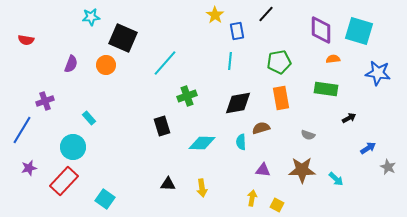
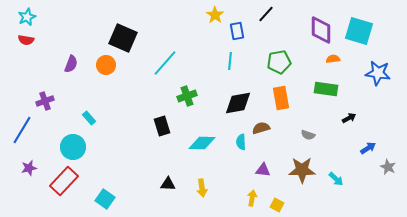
cyan star at (91, 17): moved 64 px left; rotated 18 degrees counterclockwise
